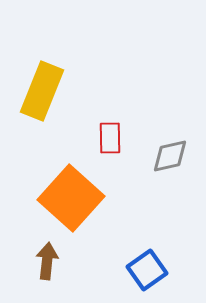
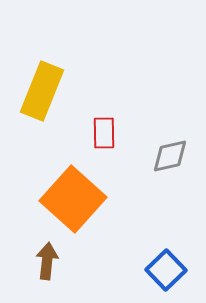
red rectangle: moved 6 px left, 5 px up
orange square: moved 2 px right, 1 px down
blue square: moved 19 px right; rotated 9 degrees counterclockwise
